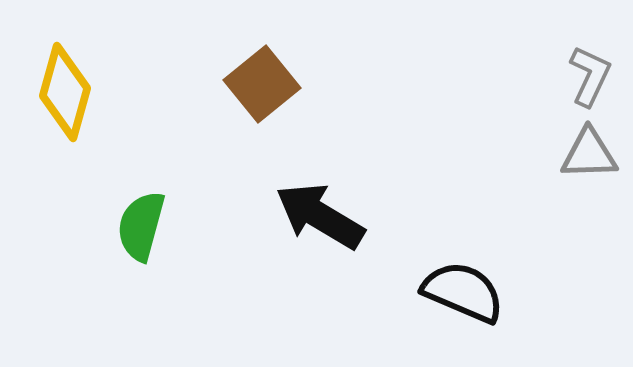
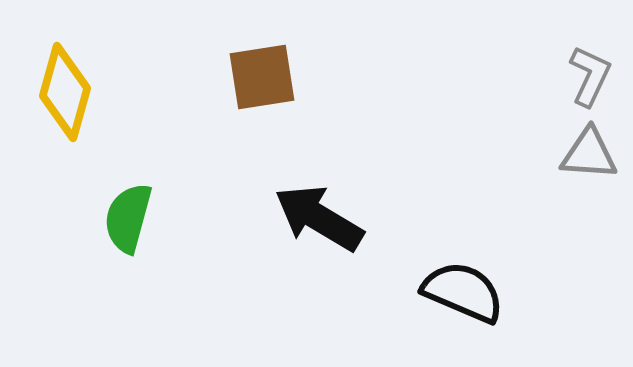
brown square: moved 7 px up; rotated 30 degrees clockwise
gray triangle: rotated 6 degrees clockwise
black arrow: moved 1 px left, 2 px down
green semicircle: moved 13 px left, 8 px up
